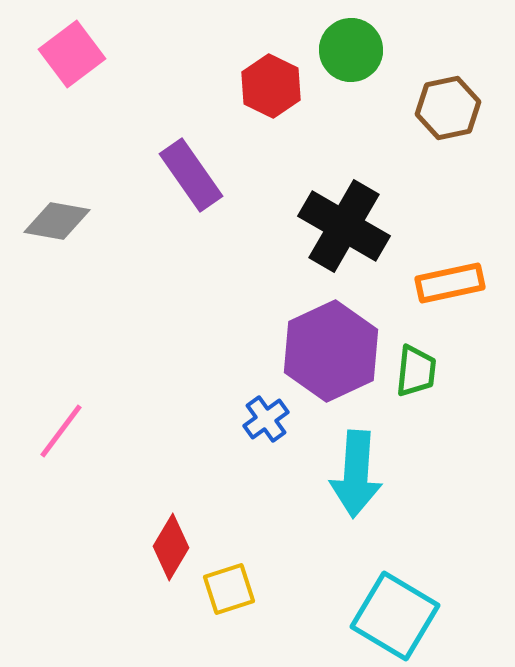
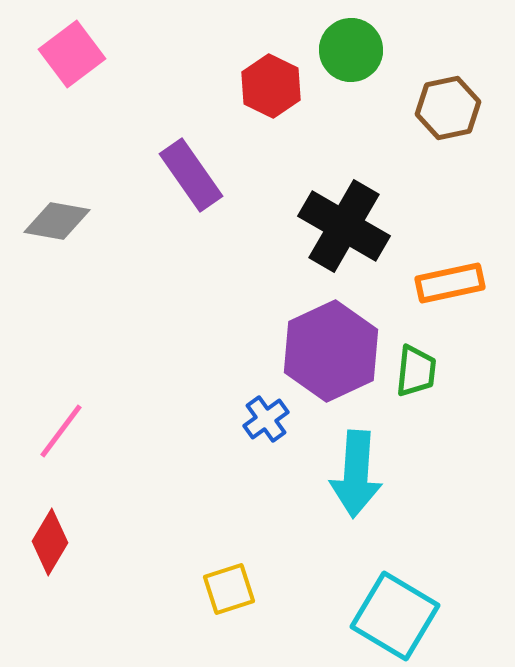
red diamond: moved 121 px left, 5 px up
